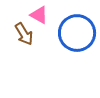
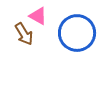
pink triangle: moved 1 px left, 1 px down
